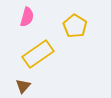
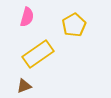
yellow pentagon: moved 1 px left, 1 px up; rotated 10 degrees clockwise
brown triangle: moved 1 px right; rotated 28 degrees clockwise
